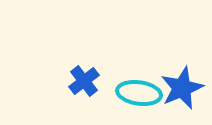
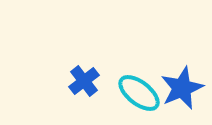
cyan ellipse: rotated 30 degrees clockwise
